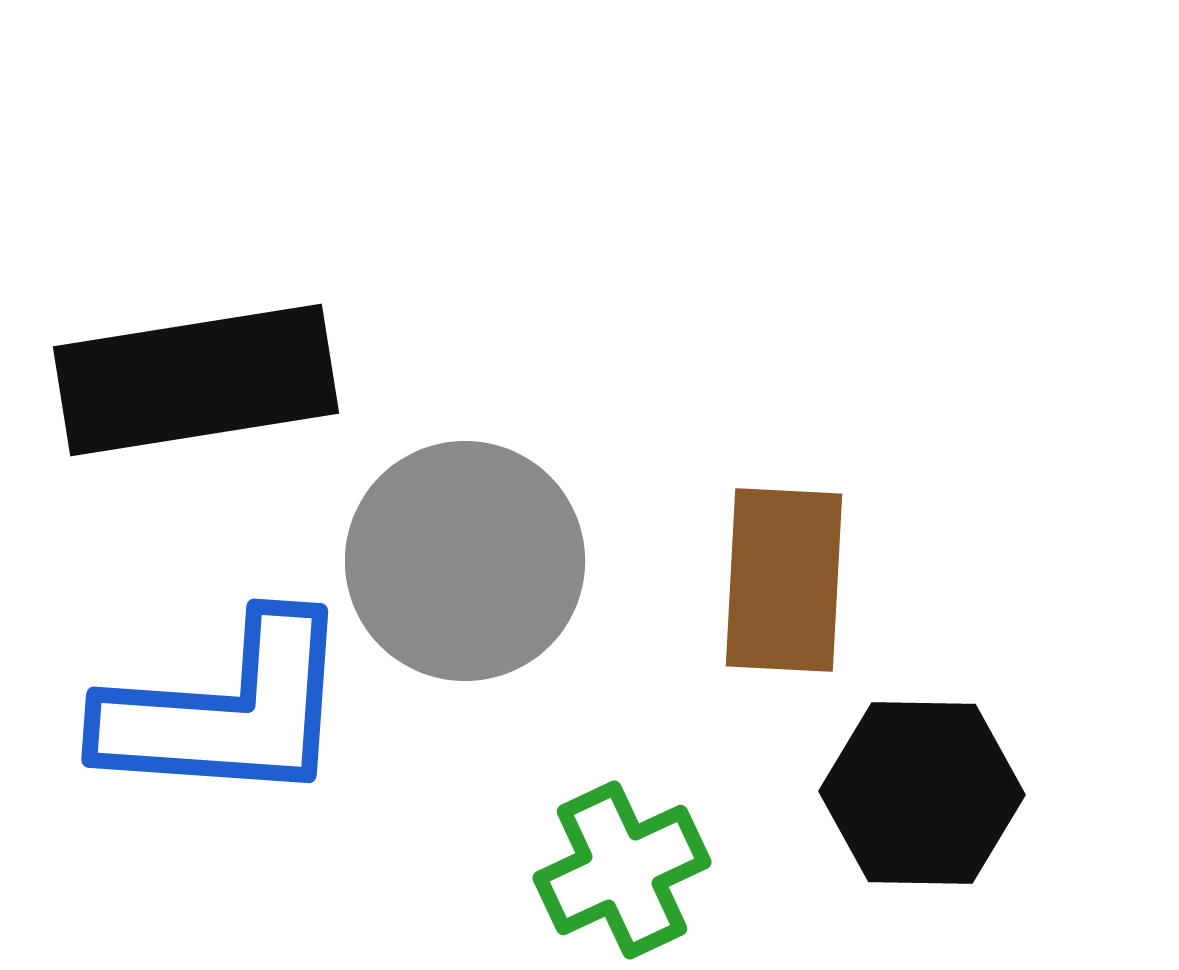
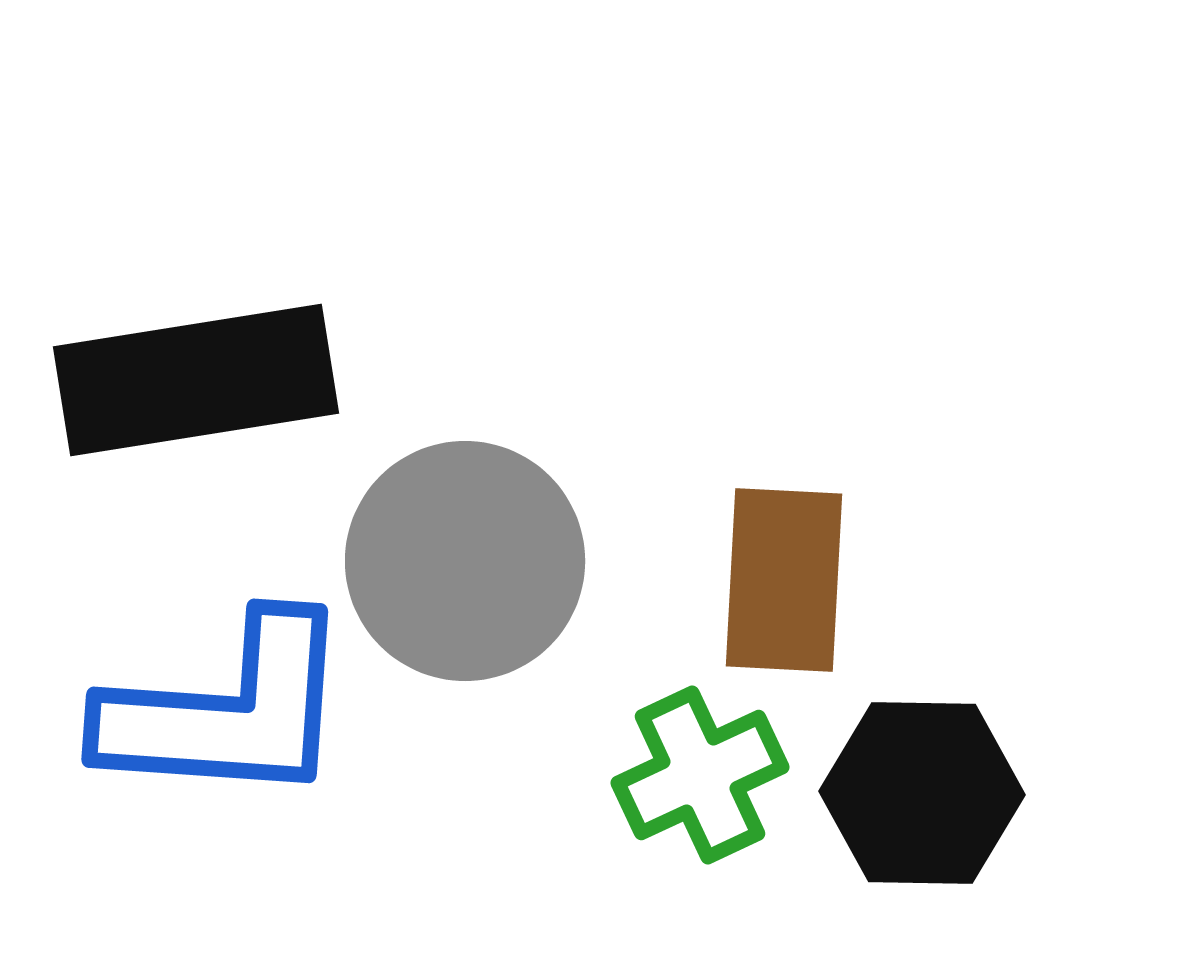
green cross: moved 78 px right, 95 px up
